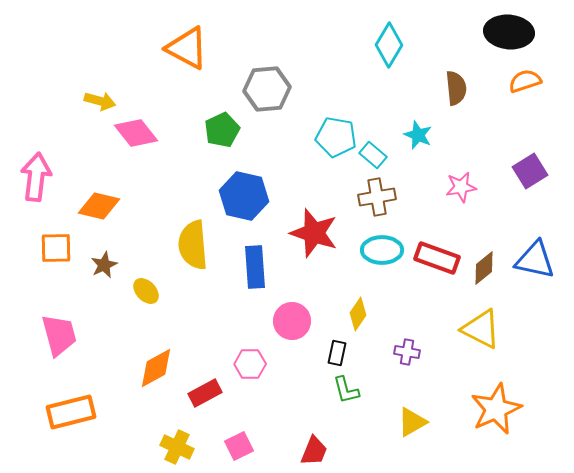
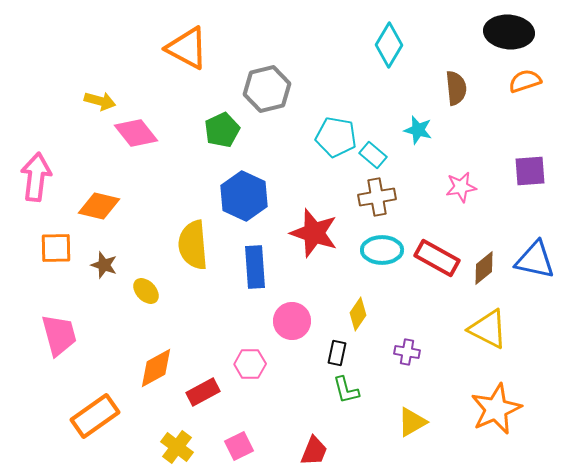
gray hexagon at (267, 89): rotated 9 degrees counterclockwise
cyan star at (418, 135): moved 5 px up; rotated 8 degrees counterclockwise
purple square at (530, 171): rotated 28 degrees clockwise
blue hexagon at (244, 196): rotated 12 degrees clockwise
red rectangle at (437, 258): rotated 9 degrees clockwise
brown star at (104, 265): rotated 28 degrees counterclockwise
yellow triangle at (481, 329): moved 7 px right
red rectangle at (205, 393): moved 2 px left, 1 px up
orange rectangle at (71, 412): moved 24 px right, 4 px down; rotated 21 degrees counterclockwise
yellow cross at (177, 447): rotated 12 degrees clockwise
